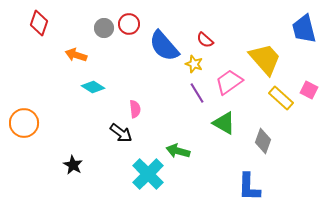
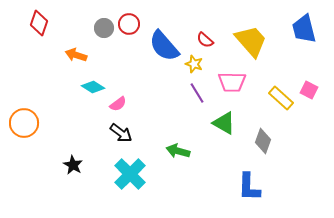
yellow trapezoid: moved 14 px left, 18 px up
pink trapezoid: moved 3 px right; rotated 144 degrees counterclockwise
pink semicircle: moved 17 px left, 5 px up; rotated 60 degrees clockwise
cyan cross: moved 18 px left
